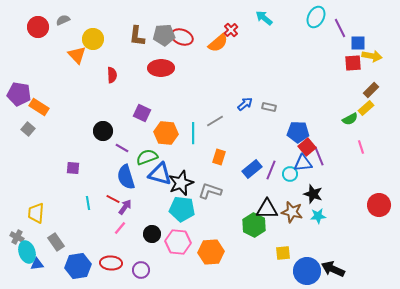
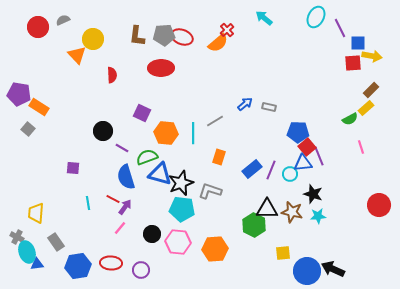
red cross at (231, 30): moved 4 px left
orange hexagon at (211, 252): moved 4 px right, 3 px up
